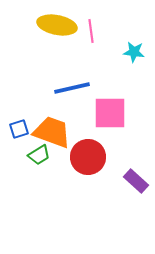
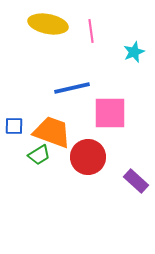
yellow ellipse: moved 9 px left, 1 px up
cyan star: rotated 30 degrees counterclockwise
blue square: moved 5 px left, 3 px up; rotated 18 degrees clockwise
